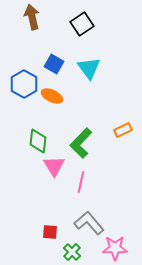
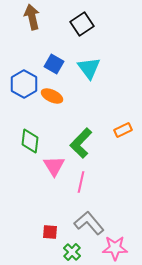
green diamond: moved 8 px left
